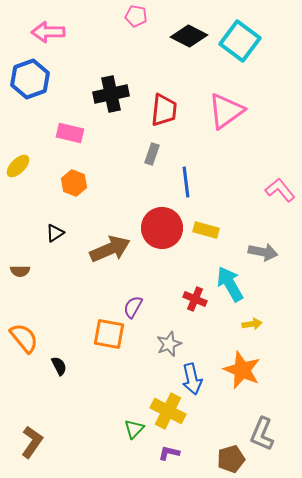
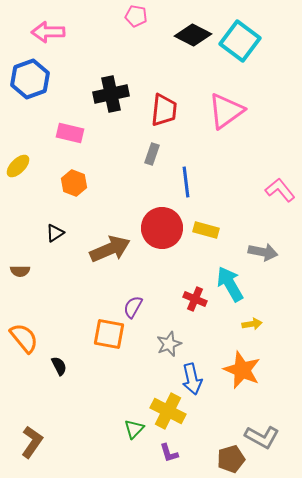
black diamond: moved 4 px right, 1 px up
gray L-shape: moved 3 px down; rotated 84 degrees counterclockwise
purple L-shape: rotated 120 degrees counterclockwise
